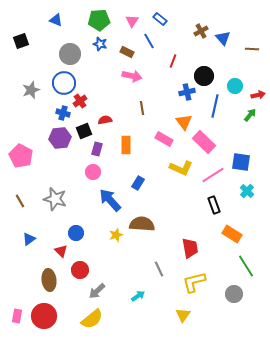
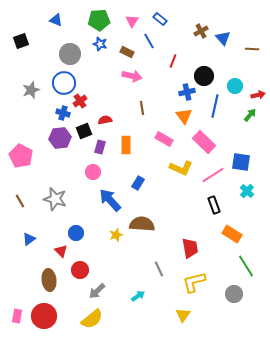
orange triangle at (184, 122): moved 6 px up
purple rectangle at (97, 149): moved 3 px right, 2 px up
